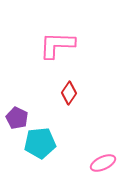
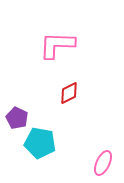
red diamond: rotated 30 degrees clockwise
cyan pentagon: rotated 16 degrees clockwise
pink ellipse: rotated 40 degrees counterclockwise
